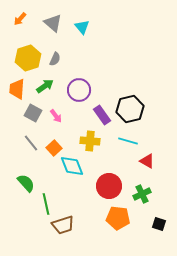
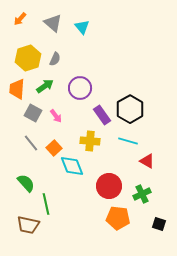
purple circle: moved 1 px right, 2 px up
black hexagon: rotated 16 degrees counterclockwise
brown trapezoid: moved 35 px left; rotated 30 degrees clockwise
